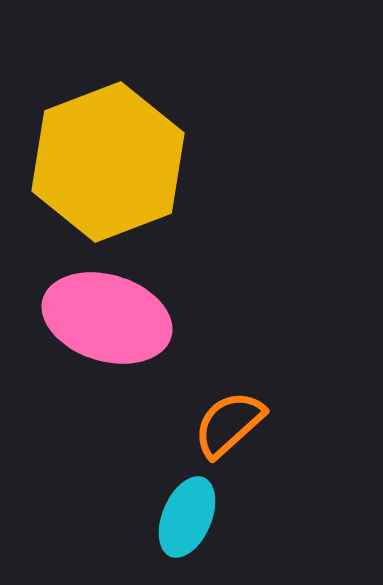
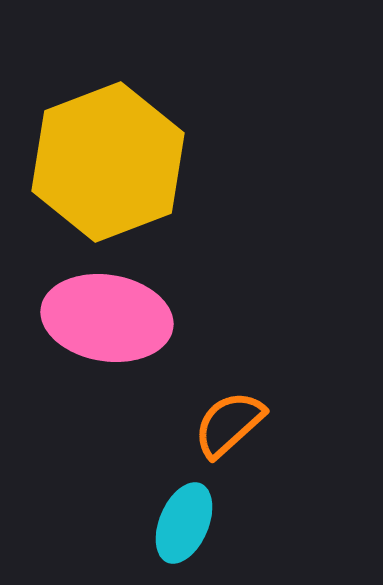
pink ellipse: rotated 8 degrees counterclockwise
cyan ellipse: moved 3 px left, 6 px down
